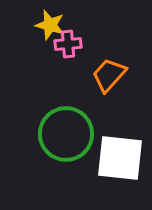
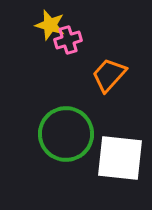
pink cross: moved 4 px up; rotated 12 degrees counterclockwise
